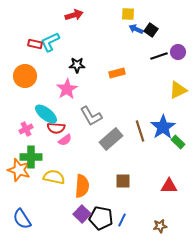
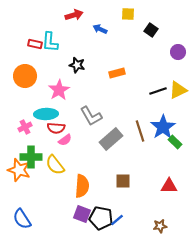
blue arrow: moved 36 px left
cyan L-shape: rotated 60 degrees counterclockwise
black line: moved 1 px left, 35 px down
black star: rotated 14 degrees clockwise
pink star: moved 8 px left, 1 px down
cyan ellipse: rotated 40 degrees counterclockwise
pink cross: moved 1 px left, 2 px up
green rectangle: moved 3 px left
yellow semicircle: moved 1 px right, 12 px up; rotated 140 degrees counterclockwise
purple square: rotated 24 degrees counterclockwise
blue line: moved 5 px left; rotated 24 degrees clockwise
